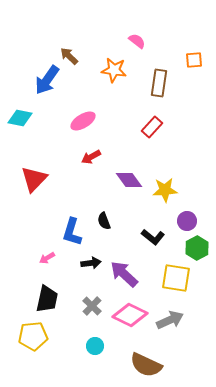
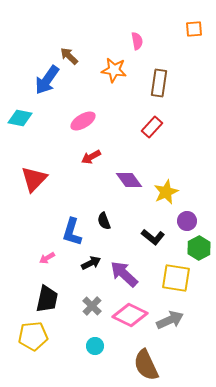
pink semicircle: rotated 42 degrees clockwise
orange square: moved 31 px up
yellow star: moved 1 px right, 2 px down; rotated 20 degrees counterclockwise
green hexagon: moved 2 px right
black arrow: rotated 18 degrees counterclockwise
brown semicircle: rotated 40 degrees clockwise
